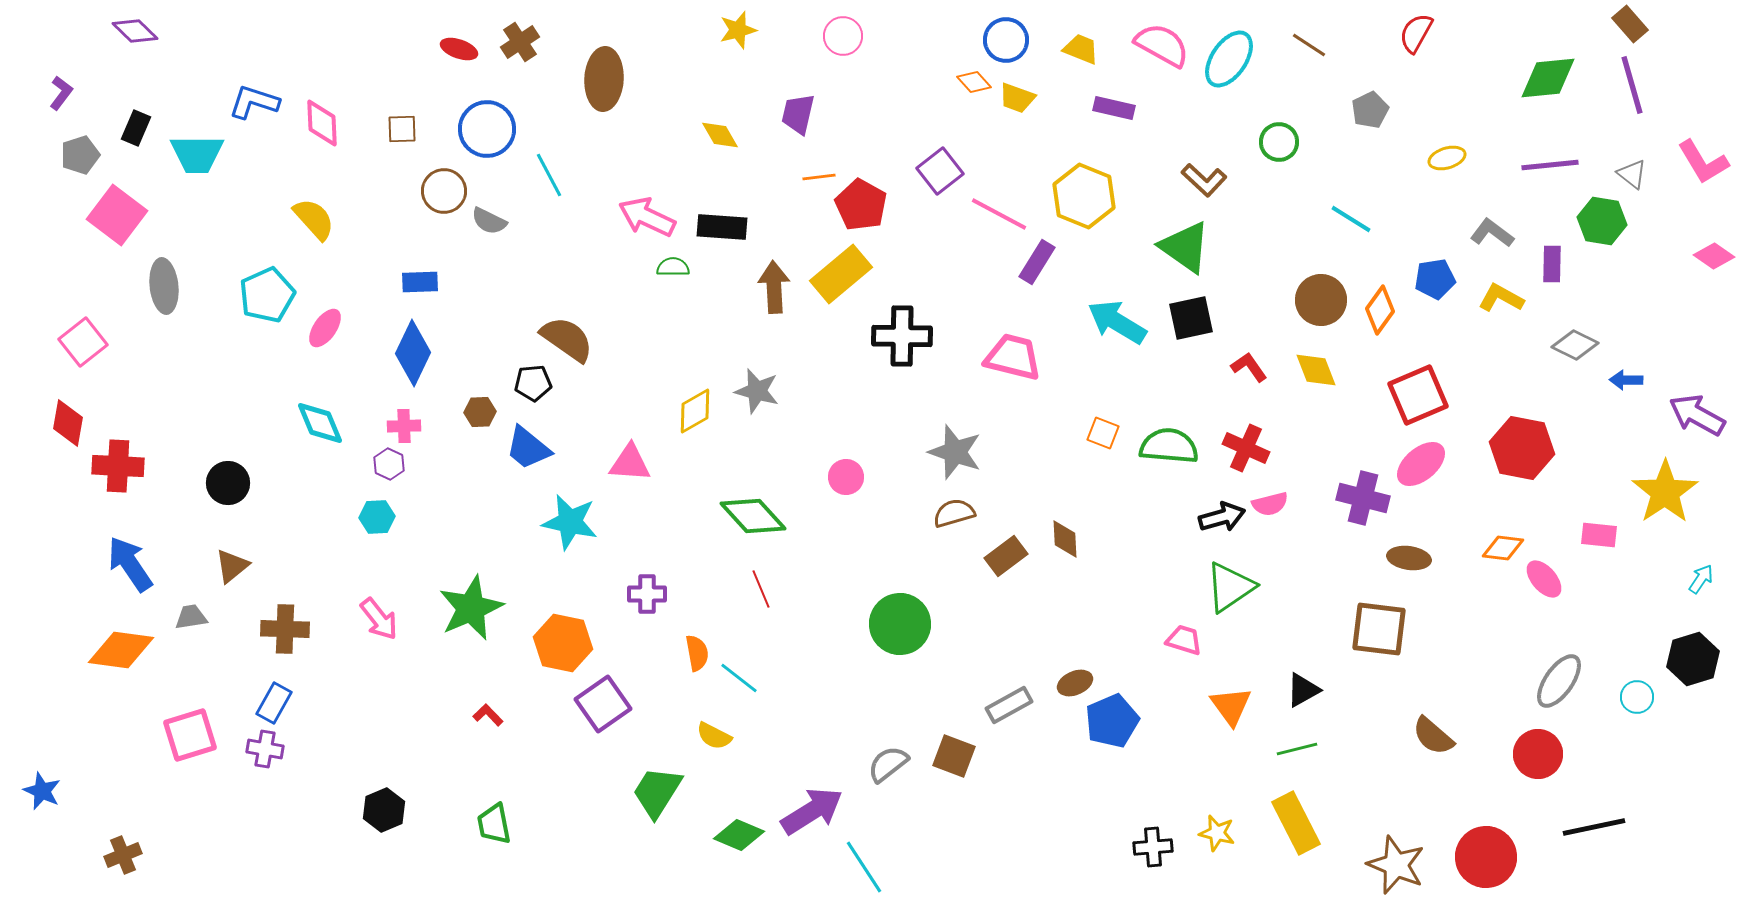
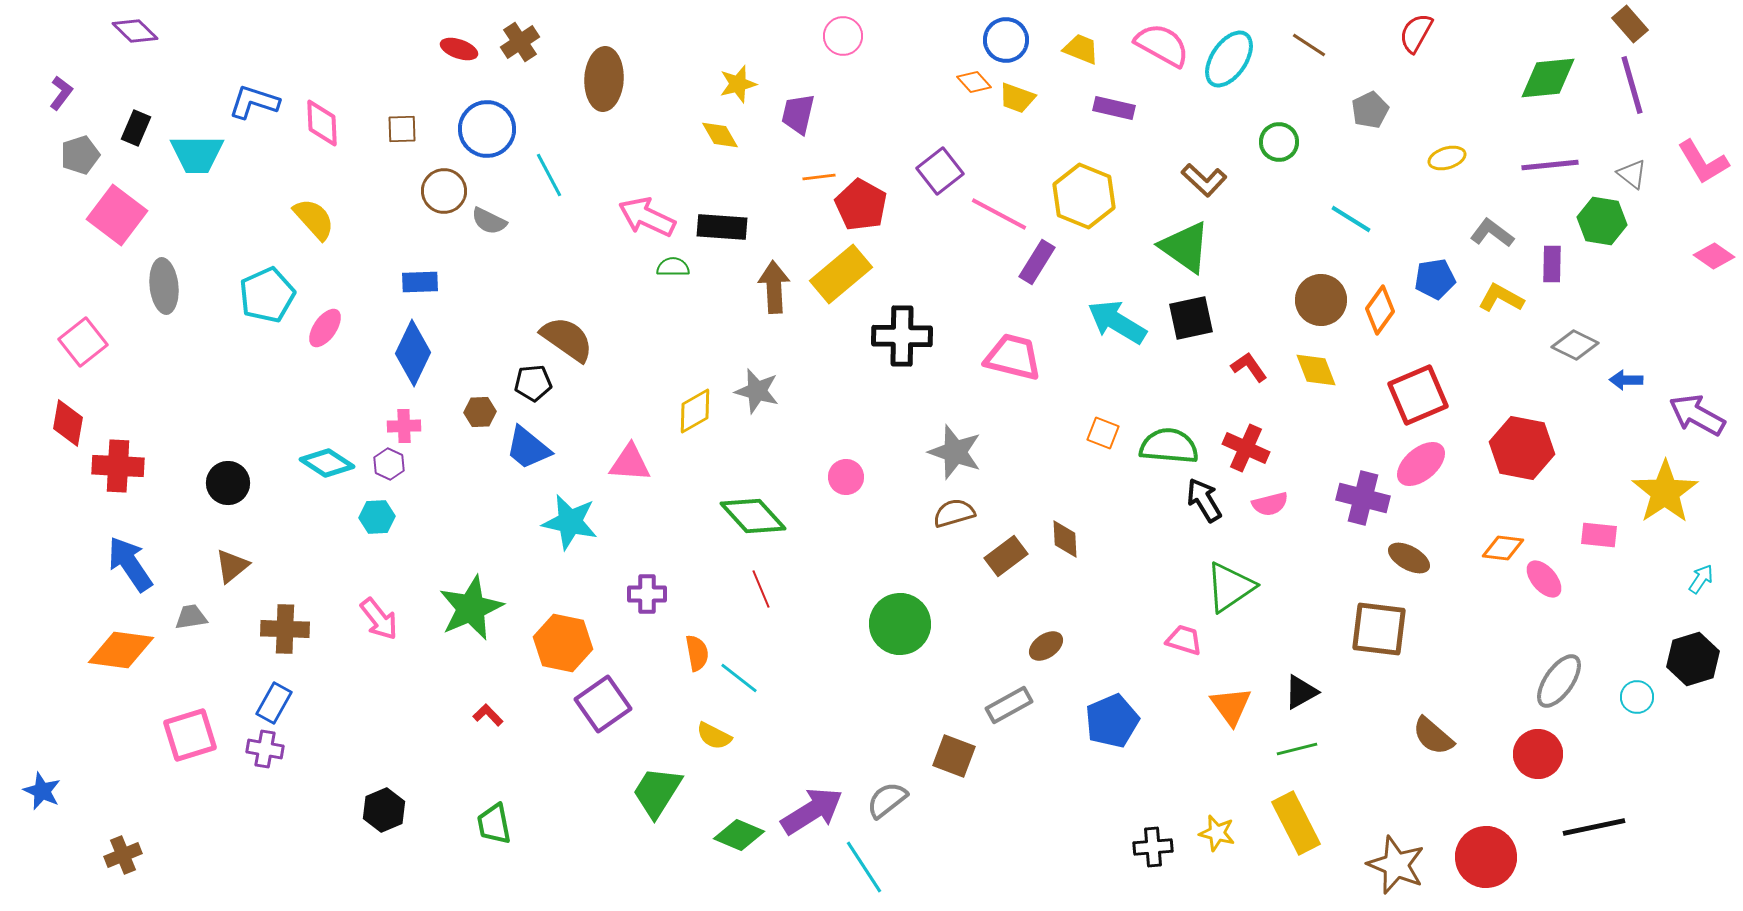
yellow star at (738, 30): moved 54 px down
cyan diamond at (320, 423): moved 7 px right, 40 px down; rotated 34 degrees counterclockwise
black arrow at (1222, 517): moved 18 px left, 17 px up; rotated 105 degrees counterclockwise
brown ellipse at (1409, 558): rotated 21 degrees clockwise
brown ellipse at (1075, 683): moved 29 px left, 37 px up; rotated 12 degrees counterclockwise
black triangle at (1303, 690): moved 2 px left, 2 px down
gray semicircle at (888, 764): moved 1 px left, 36 px down
